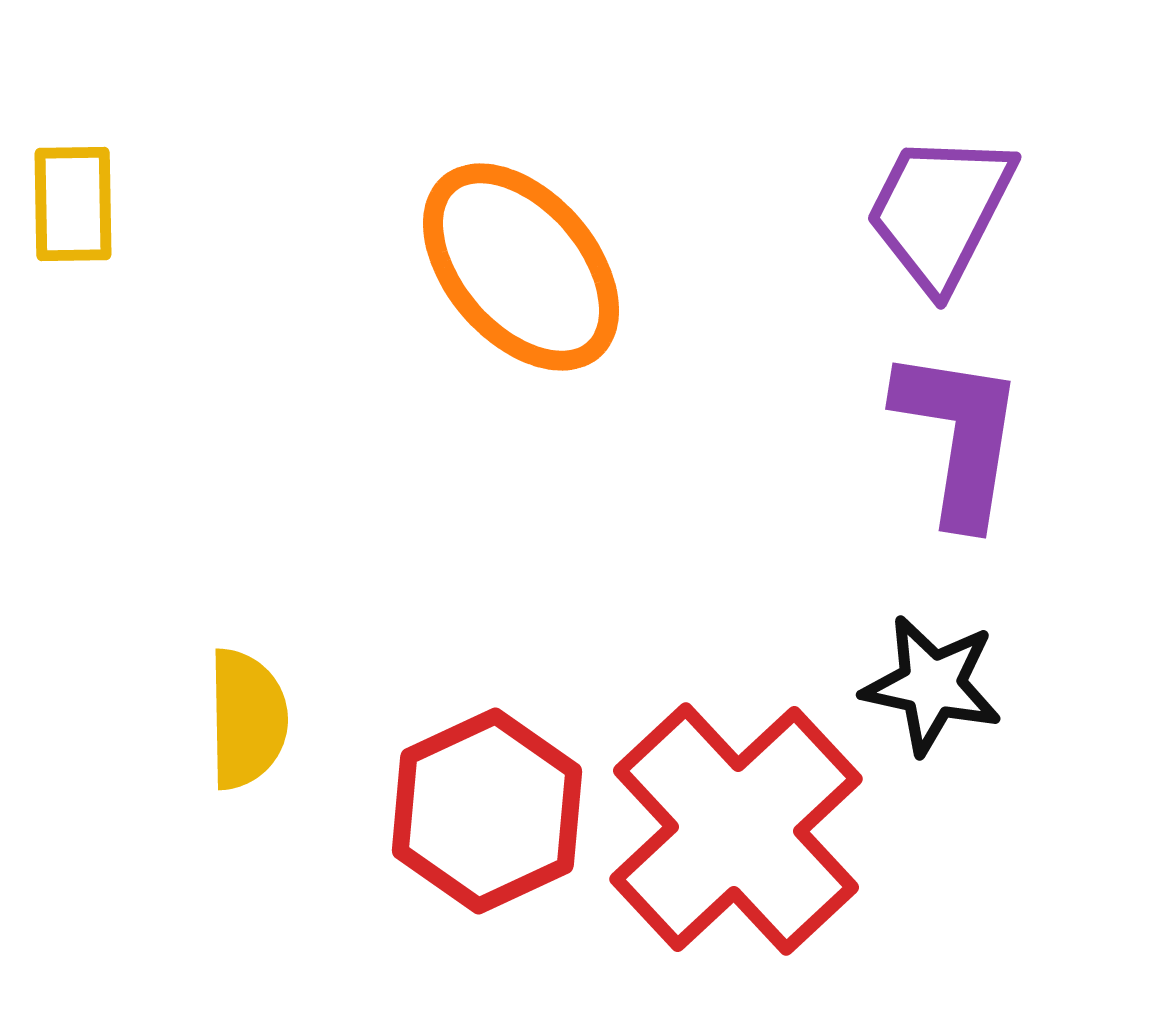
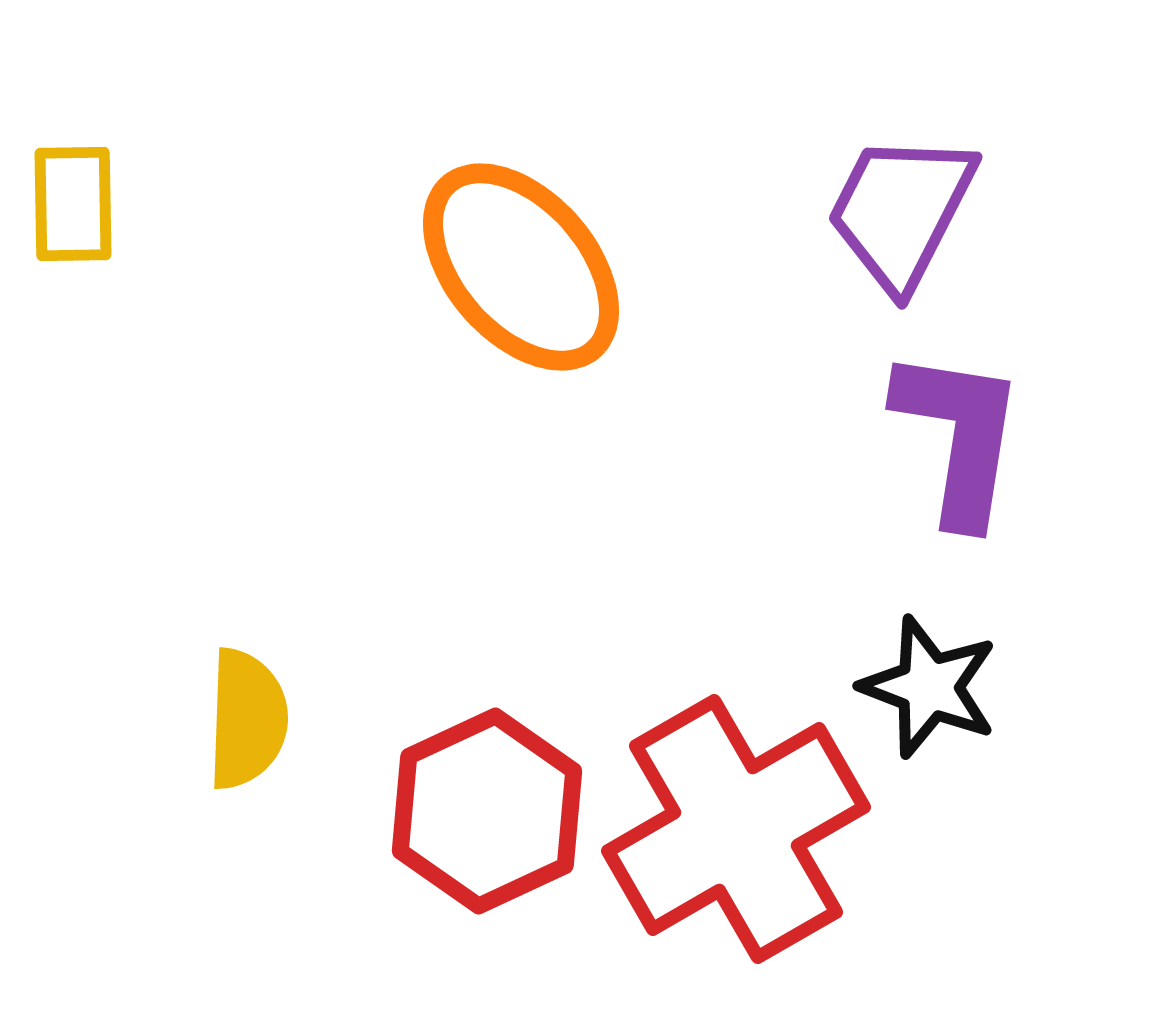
purple trapezoid: moved 39 px left
black star: moved 3 px left, 2 px down; rotated 9 degrees clockwise
yellow semicircle: rotated 3 degrees clockwise
red cross: rotated 13 degrees clockwise
